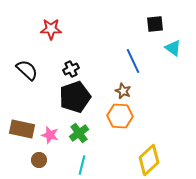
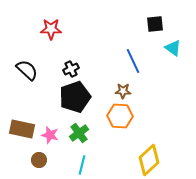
brown star: rotated 21 degrees counterclockwise
